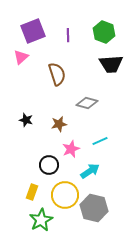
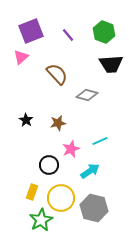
purple square: moved 2 px left
purple line: rotated 40 degrees counterclockwise
brown semicircle: rotated 25 degrees counterclockwise
gray diamond: moved 8 px up
black star: rotated 16 degrees clockwise
brown star: moved 1 px left, 1 px up
yellow circle: moved 4 px left, 3 px down
